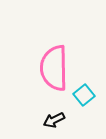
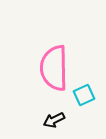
cyan square: rotated 15 degrees clockwise
